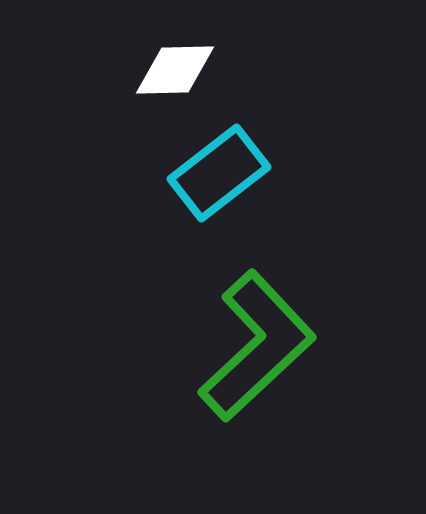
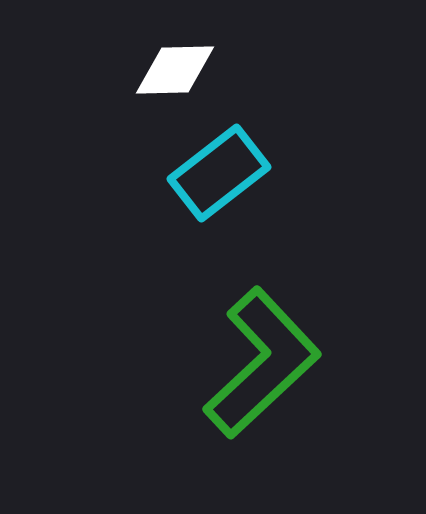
green L-shape: moved 5 px right, 17 px down
